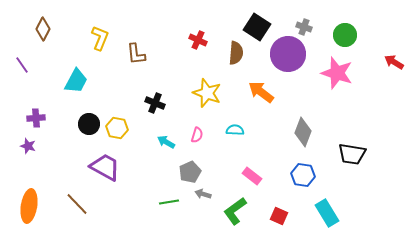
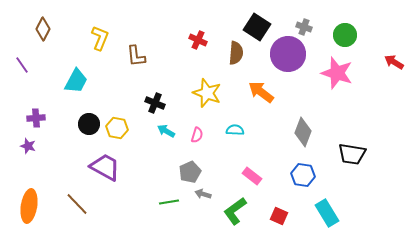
brown L-shape: moved 2 px down
cyan arrow: moved 11 px up
